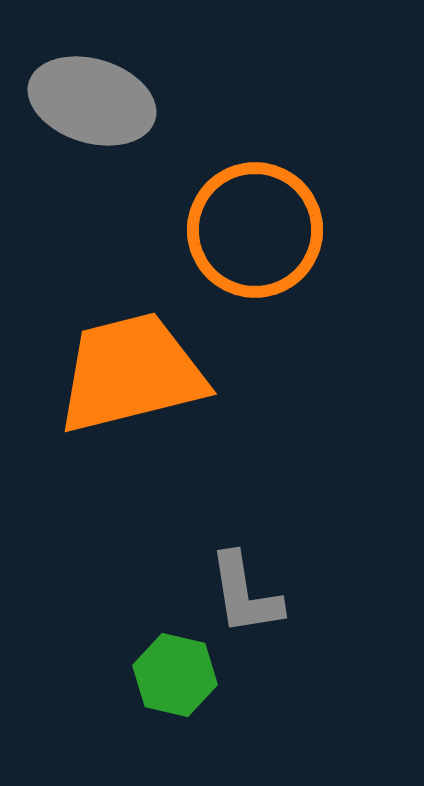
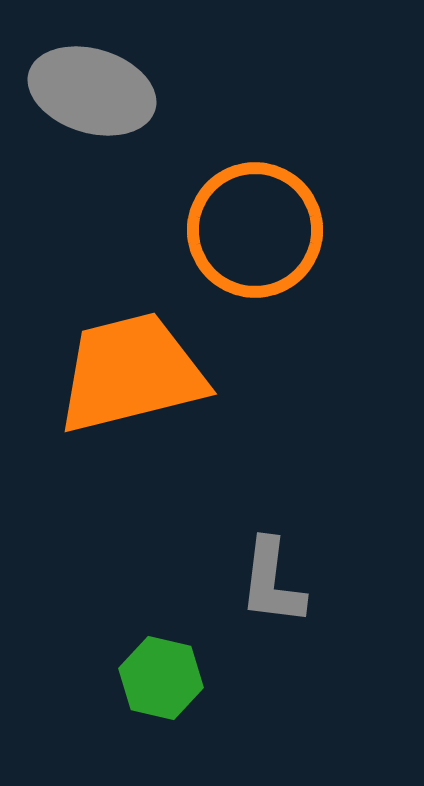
gray ellipse: moved 10 px up
gray L-shape: moved 27 px right, 12 px up; rotated 16 degrees clockwise
green hexagon: moved 14 px left, 3 px down
